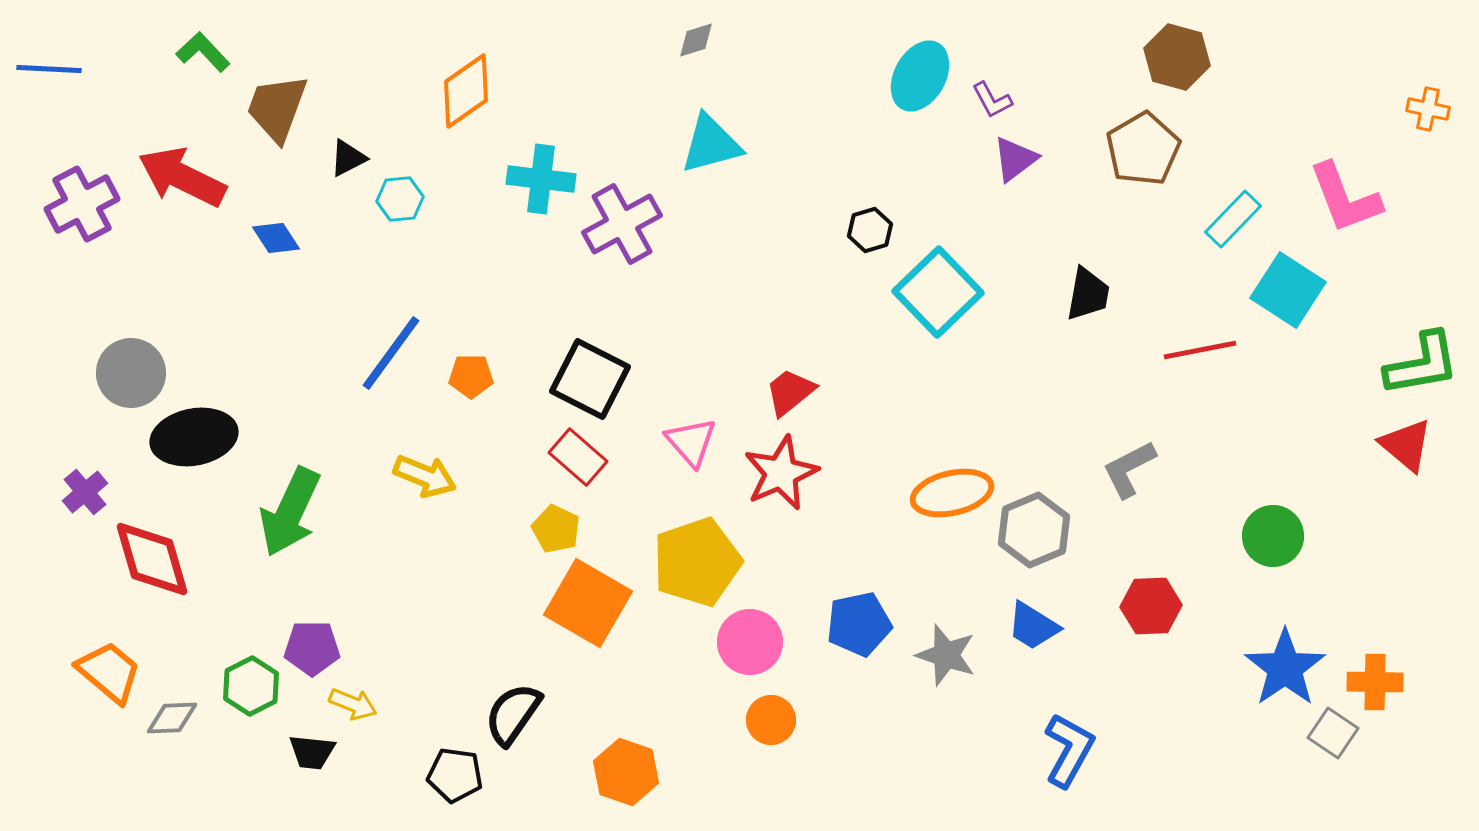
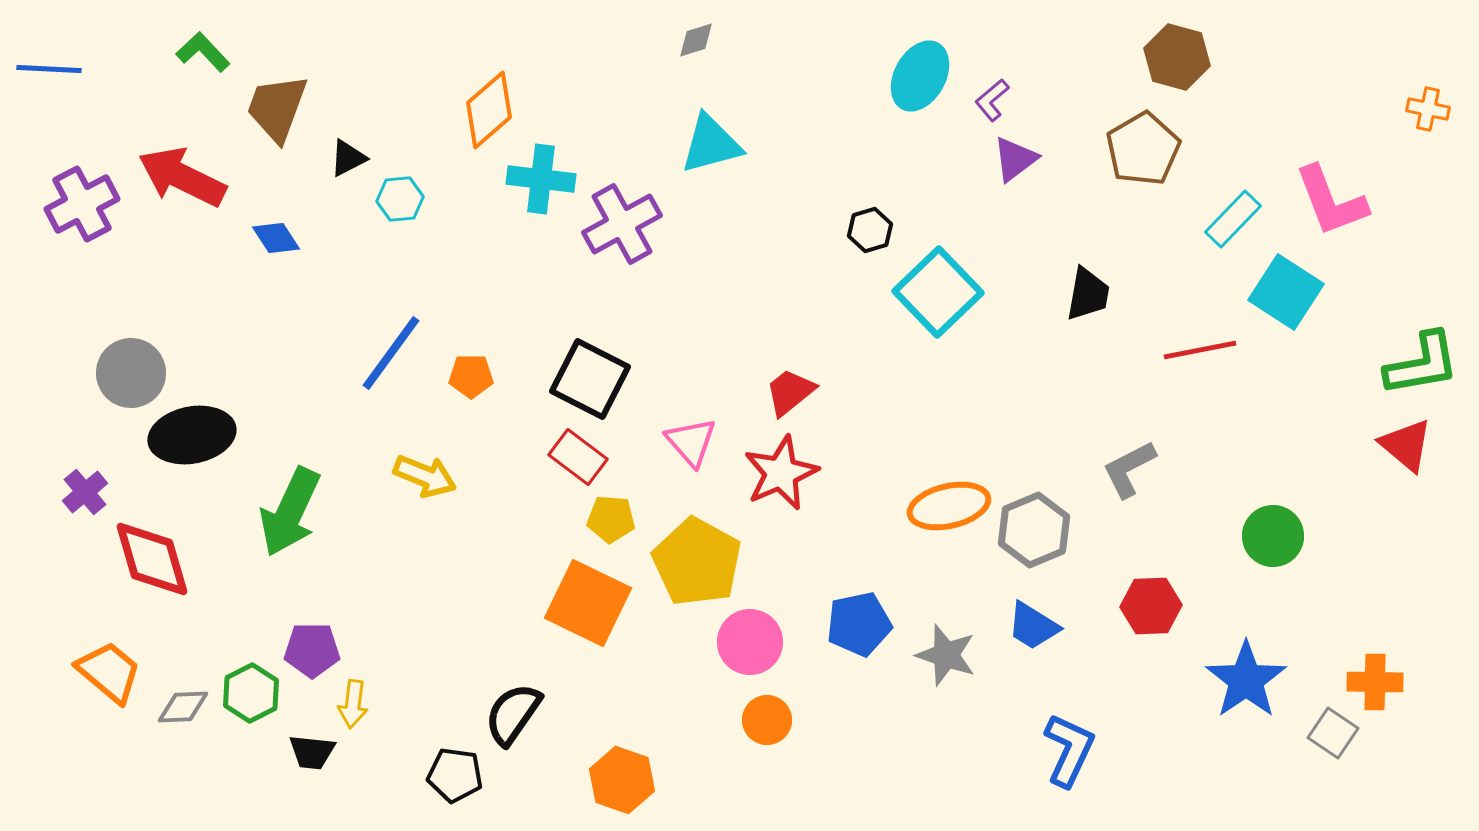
orange diamond at (466, 91): moved 23 px right, 19 px down; rotated 6 degrees counterclockwise
purple L-shape at (992, 100): rotated 78 degrees clockwise
pink L-shape at (1345, 198): moved 14 px left, 3 px down
cyan square at (1288, 290): moved 2 px left, 2 px down
black ellipse at (194, 437): moved 2 px left, 2 px up
red rectangle at (578, 457): rotated 4 degrees counterclockwise
orange ellipse at (952, 493): moved 3 px left, 13 px down
yellow pentagon at (556, 529): moved 55 px right, 10 px up; rotated 21 degrees counterclockwise
yellow pentagon at (697, 562): rotated 24 degrees counterclockwise
orange square at (588, 603): rotated 4 degrees counterclockwise
purple pentagon at (312, 648): moved 2 px down
blue star at (1285, 668): moved 39 px left, 12 px down
green hexagon at (251, 686): moved 7 px down
yellow arrow at (353, 704): rotated 75 degrees clockwise
gray diamond at (172, 718): moved 11 px right, 11 px up
orange circle at (771, 720): moved 4 px left
blue L-shape at (1069, 750): rotated 4 degrees counterclockwise
orange hexagon at (626, 772): moved 4 px left, 8 px down
